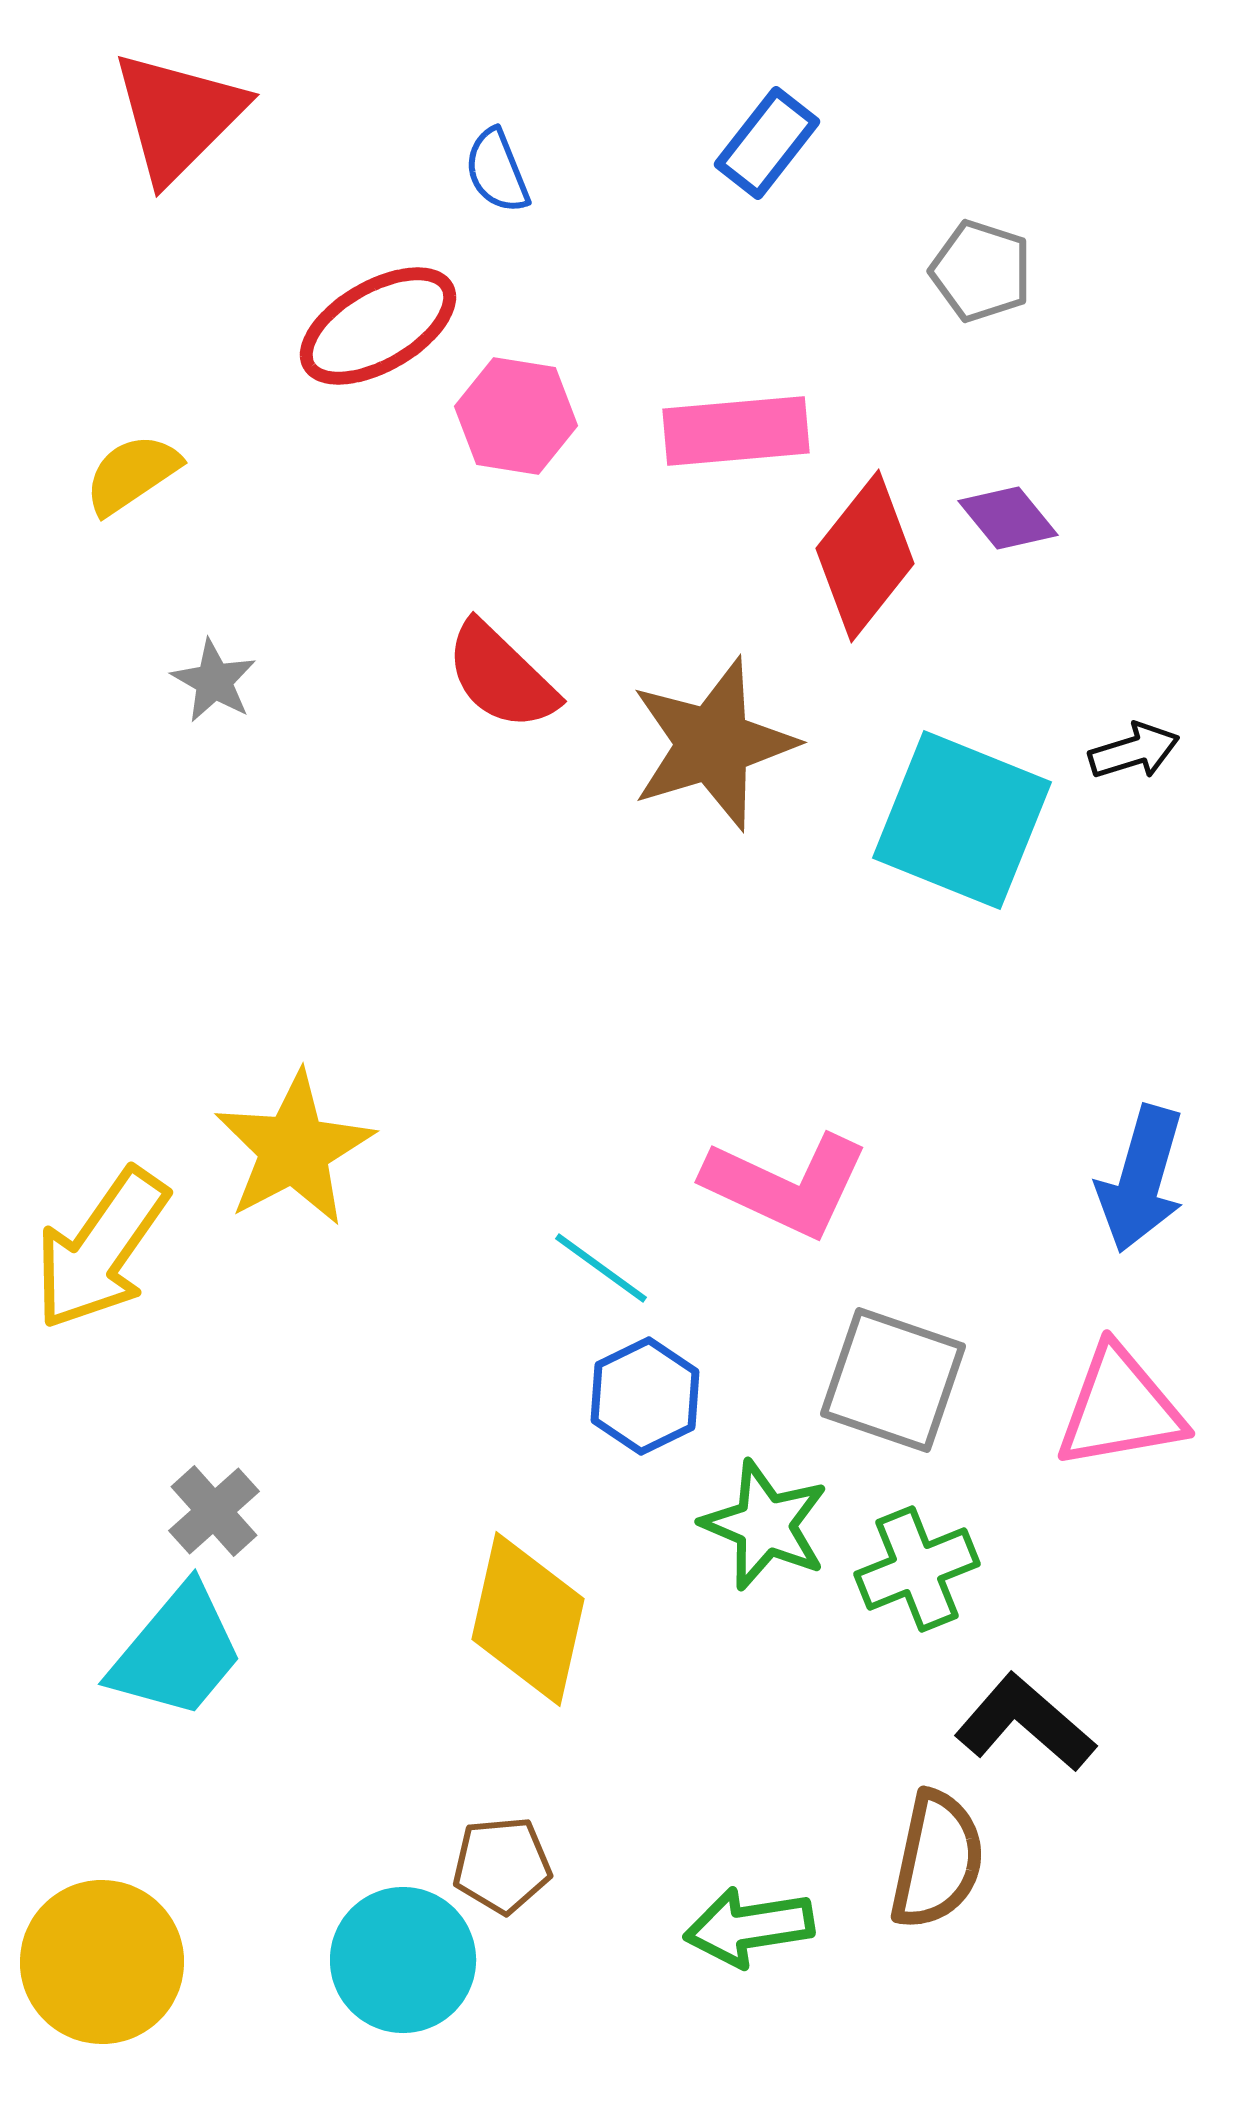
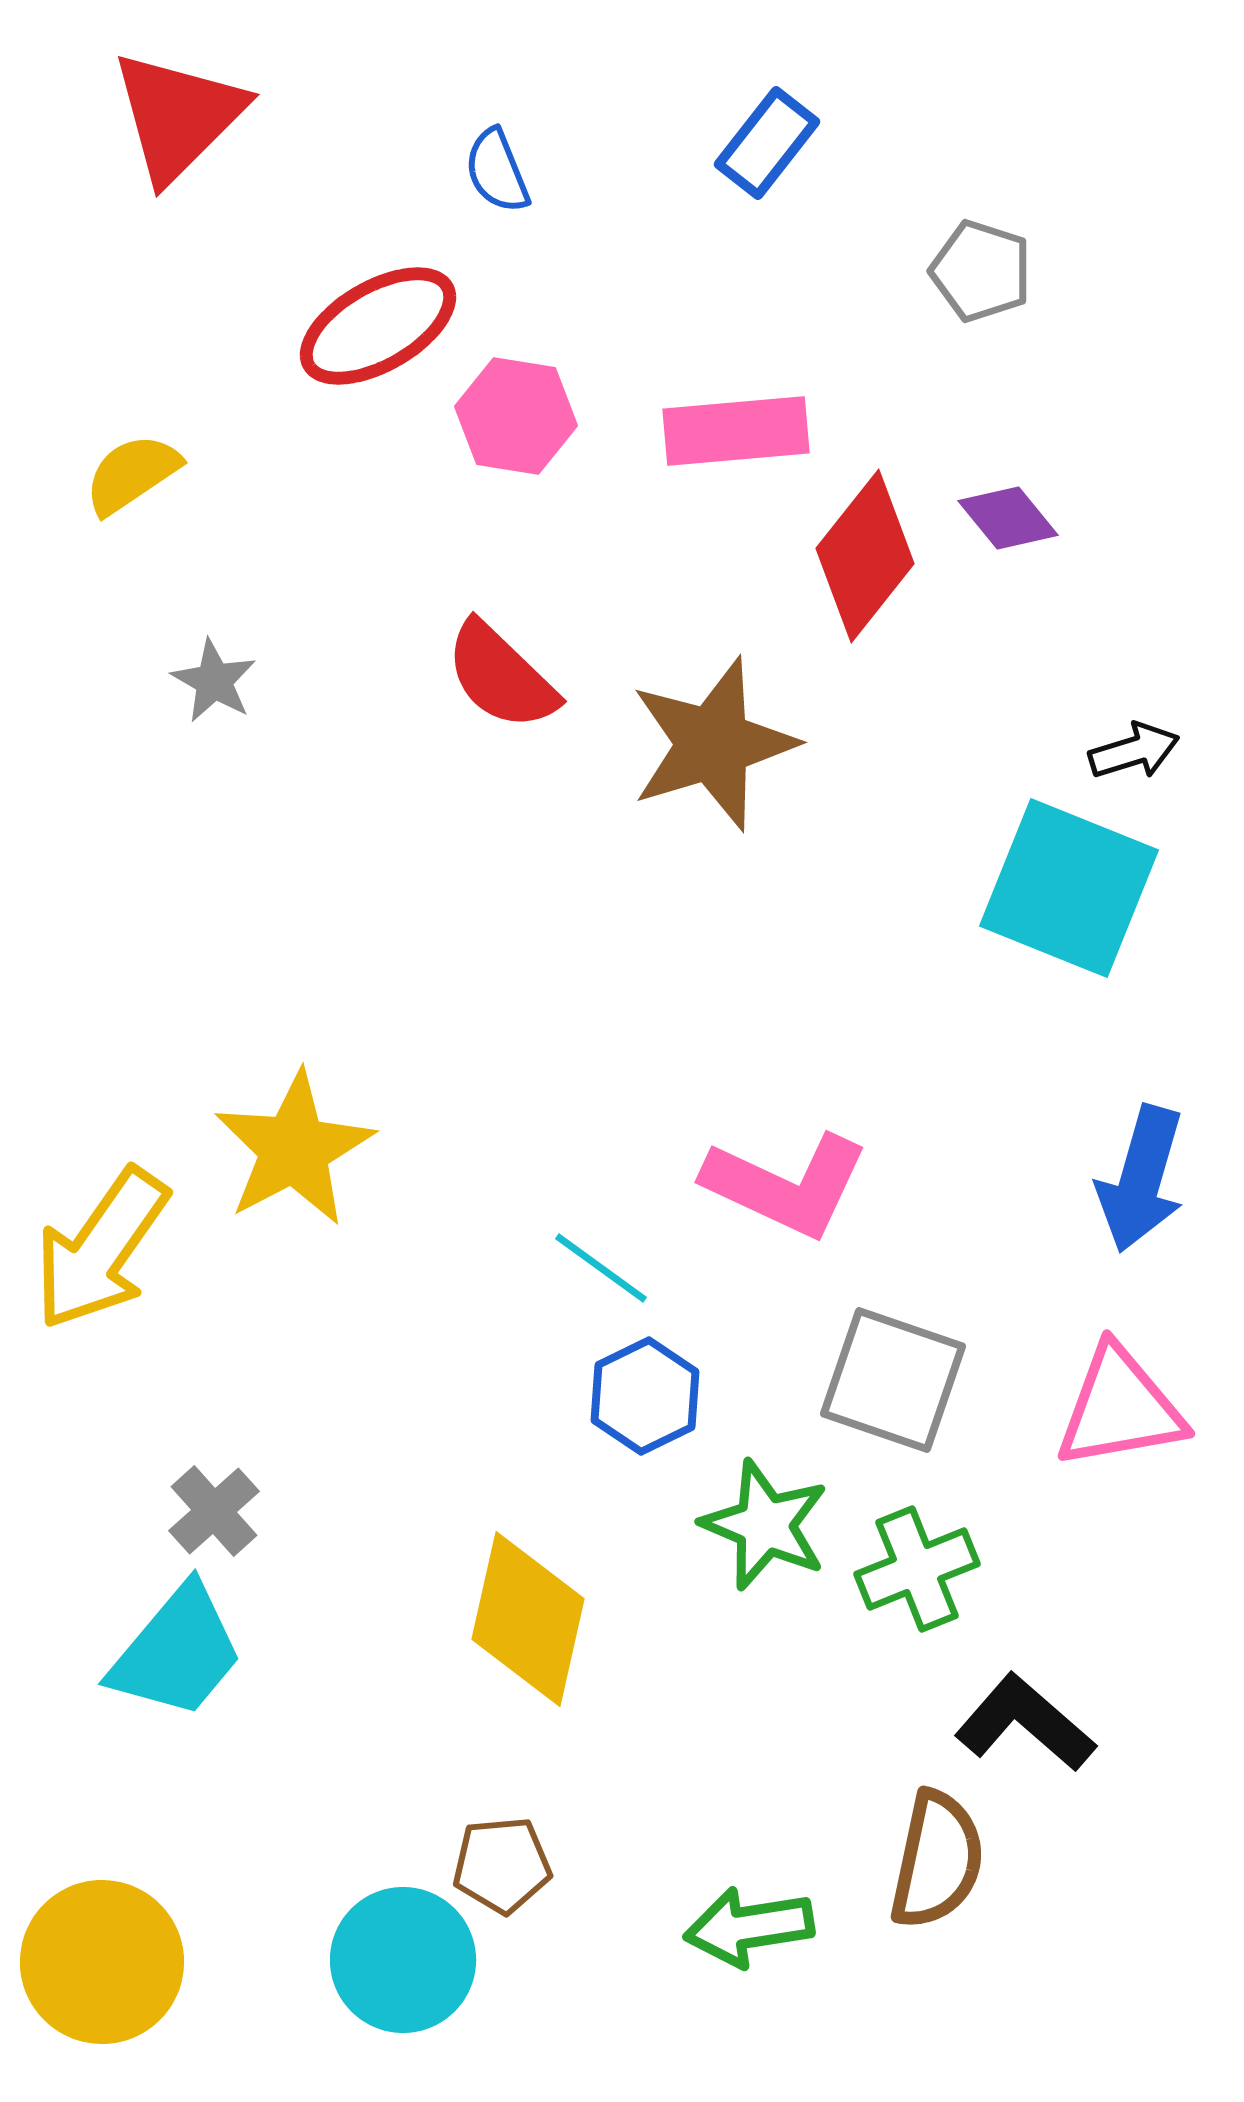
cyan square: moved 107 px right, 68 px down
